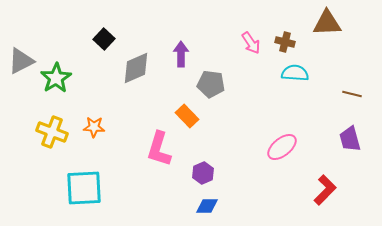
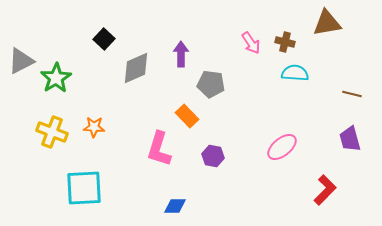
brown triangle: rotated 8 degrees counterclockwise
purple hexagon: moved 10 px right, 17 px up; rotated 25 degrees counterclockwise
blue diamond: moved 32 px left
